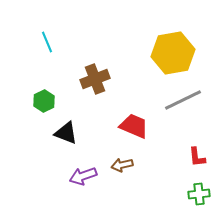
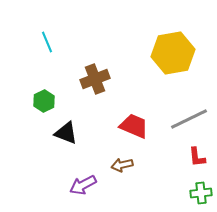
gray line: moved 6 px right, 19 px down
purple arrow: moved 9 px down; rotated 8 degrees counterclockwise
green cross: moved 2 px right, 1 px up
